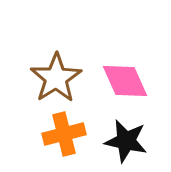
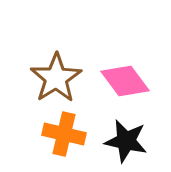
pink diamond: rotated 12 degrees counterclockwise
orange cross: rotated 27 degrees clockwise
